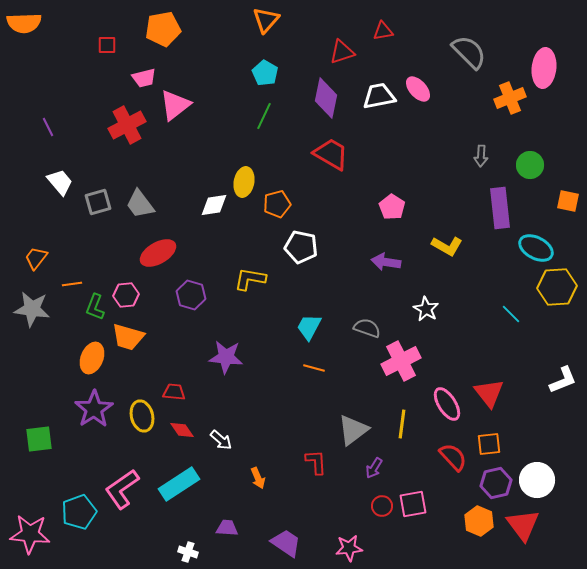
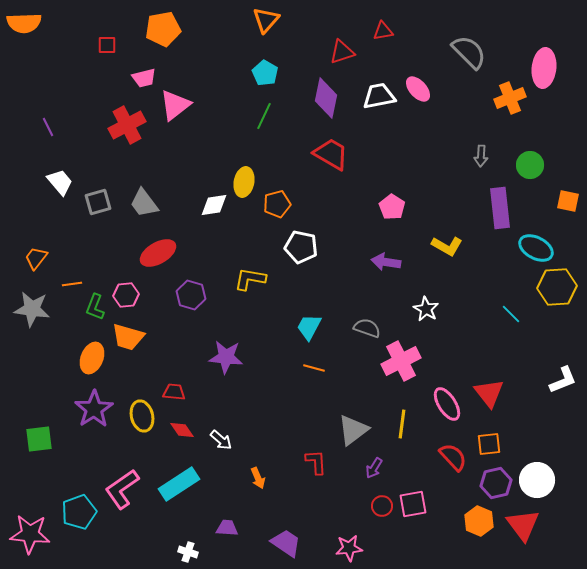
gray trapezoid at (140, 204): moved 4 px right, 1 px up
